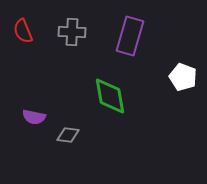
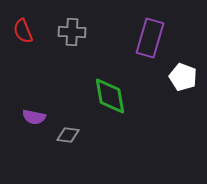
purple rectangle: moved 20 px right, 2 px down
